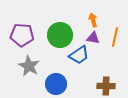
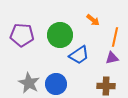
orange arrow: rotated 144 degrees clockwise
purple triangle: moved 19 px right, 20 px down; rotated 24 degrees counterclockwise
gray star: moved 17 px down
